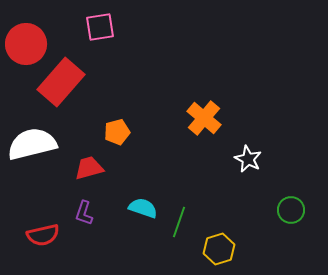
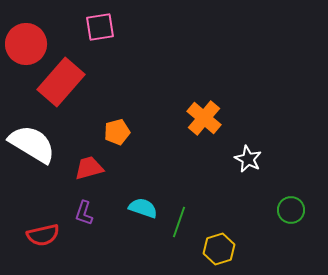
white semicircle: rotated 45 degrees clockwise
